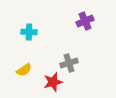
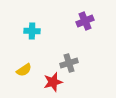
cyan cross: moved 3 px right, 1 px up
